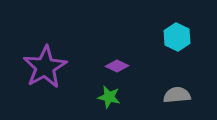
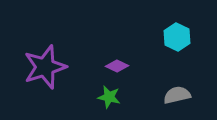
purple star: rotated 12 degrees clockwise
gray semicircle: rotated 8 degrees counterclockwise
